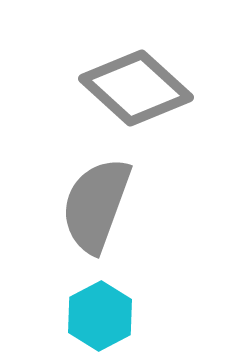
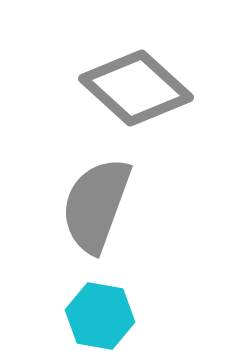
cyan hexagon: rotated 22 degrees counterclockwise
